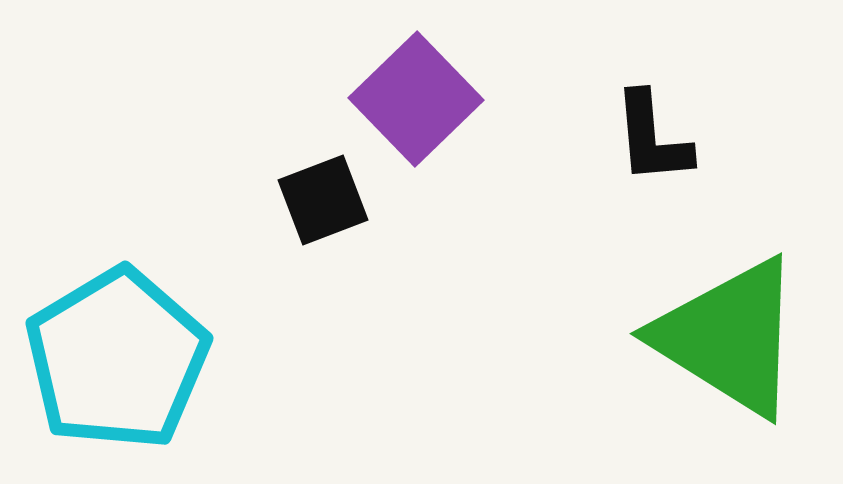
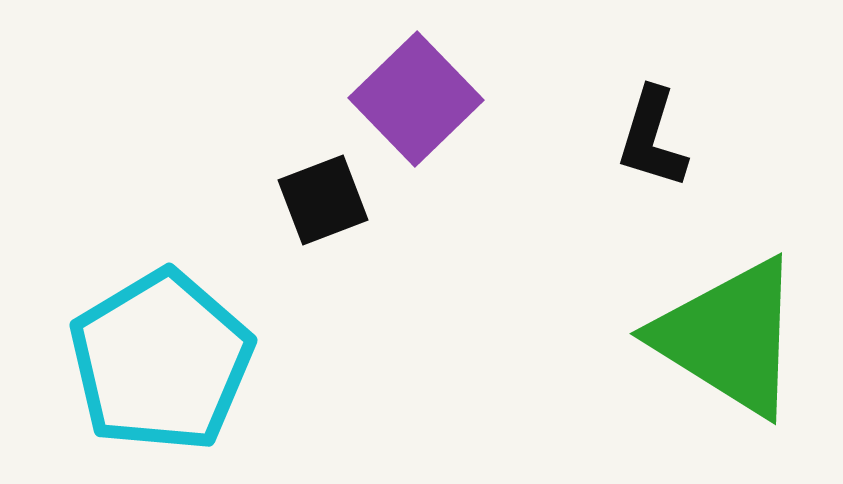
black L-shape: rotated 22 degrees clockwise
cyan pentagon: moved 44 px right, 2 px down
